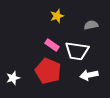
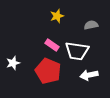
white star: moved 15 px up
